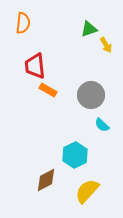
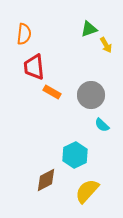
orange semicircle: moved 1 px right, 11 px down
red trapezoid: moved 1 px left, 1 px down
orange rectangle: moved 4 px right, 2 px down
